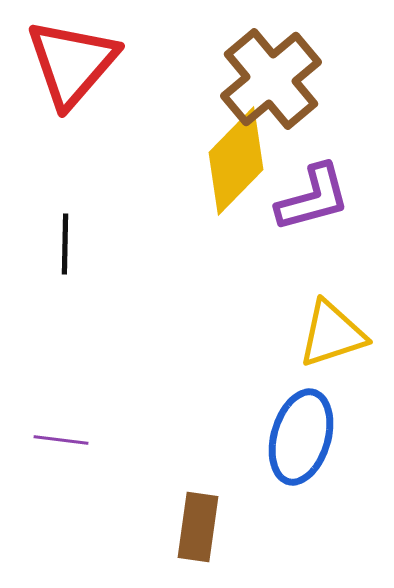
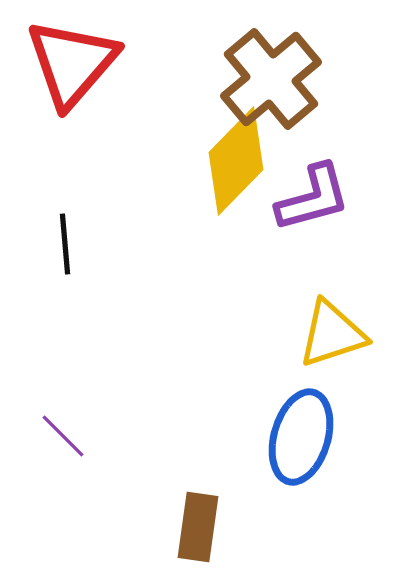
black line: rotated 6 degrees counterclockwise
purple line: moved 2 px right, 4 px up; rotated 38 degrees clockwise
